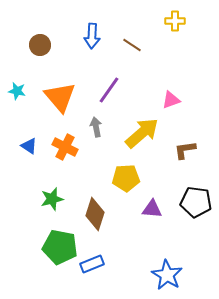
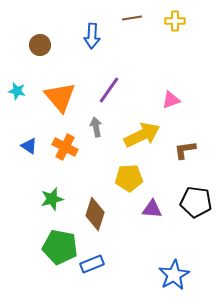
brown line: moved 27 px up; rotated 42 degrees counterclockwise
yellow arrow: moved 2 px down; rotated 15 degrees clockwise
yellow pentagon: moved 3 px right
blue star: moved 7 px right; rotated 12 degrees clockwise
